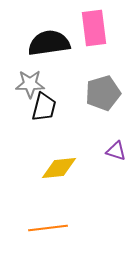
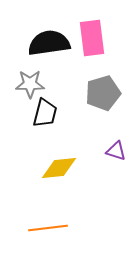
pink rectangle: moved 2 px left, 10 px down
black trapezoid: moved 1 px right, 6 px down
